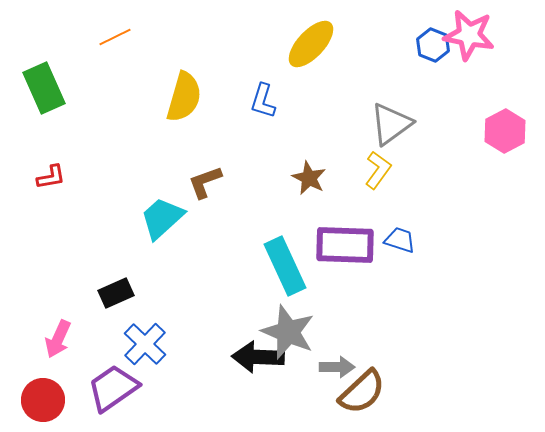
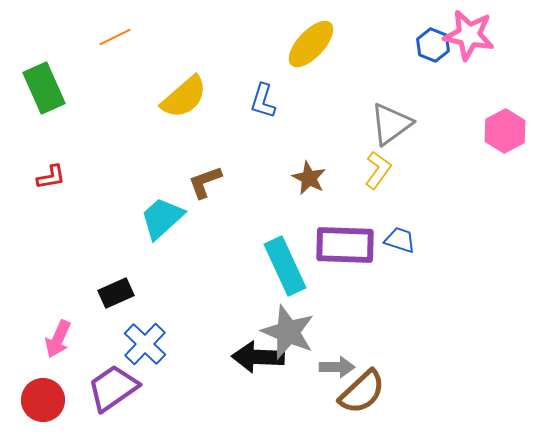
yellow semicircle: rotated 33 degrees clockwise
